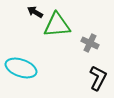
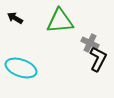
black arrow: moved 20 px left, 6 px down
green triangle: moved 3 px right, 4 px up
black L-shape: moved 19 px up
